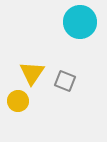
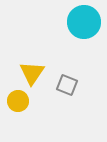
cyan circle: moved 4 px right
gray square: moved 2 px right, 4 px down
